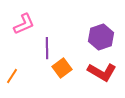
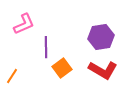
purple hexagon: rotated 10 degrees clockwise
purple line: moved 1 px left, 1 px up
red L-shape: moved 1 px right, 2 px up
